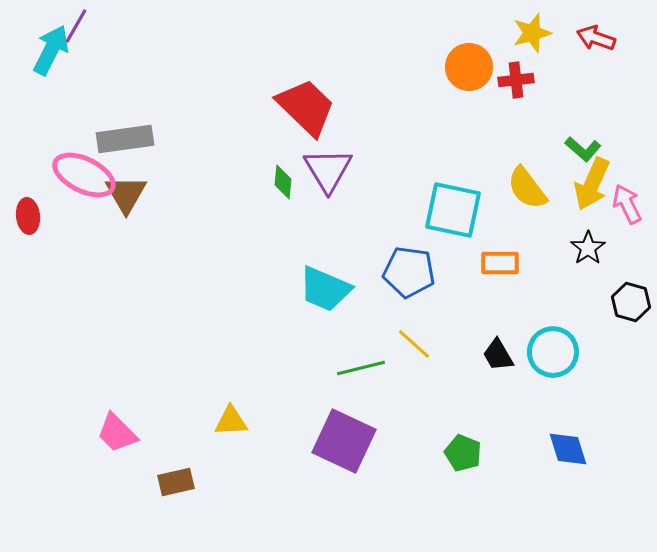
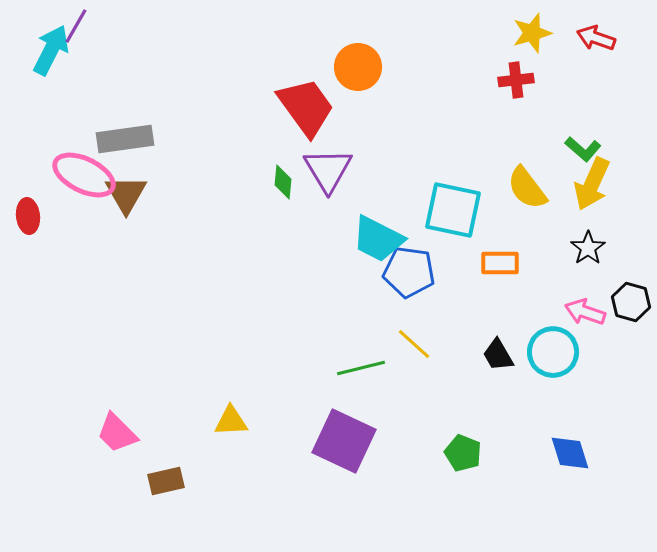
orange circle: moved 111 px left
red trapezoid: rotated 10 degrees clockwise
pink arrow: moved 42 px left, 108 px down; rotated 45 degrees counterclockwise
cyan trapezoid: moved 53 px right, 50 px up; rotated 4 degrees clockwise
blue diamond: moved 2 px right, 4 px down
brown rectangle: moved 10 px left, 1 px up
